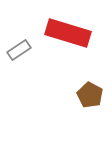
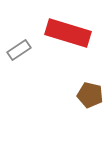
brown pentagon: rotated 15 degrees counterclockwise
